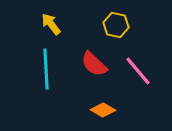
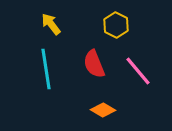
yellow hexagon: rotated 15 degrees clockwise
red semicircle: rotated 24 degrees clockwise
cyan line: rotated 6 degrees counterclockwise
